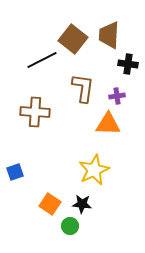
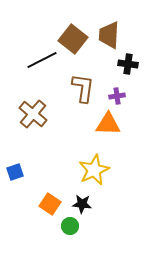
brown cross: moved 2 px left, 2 px down; rotated 36 degrees clockwise
